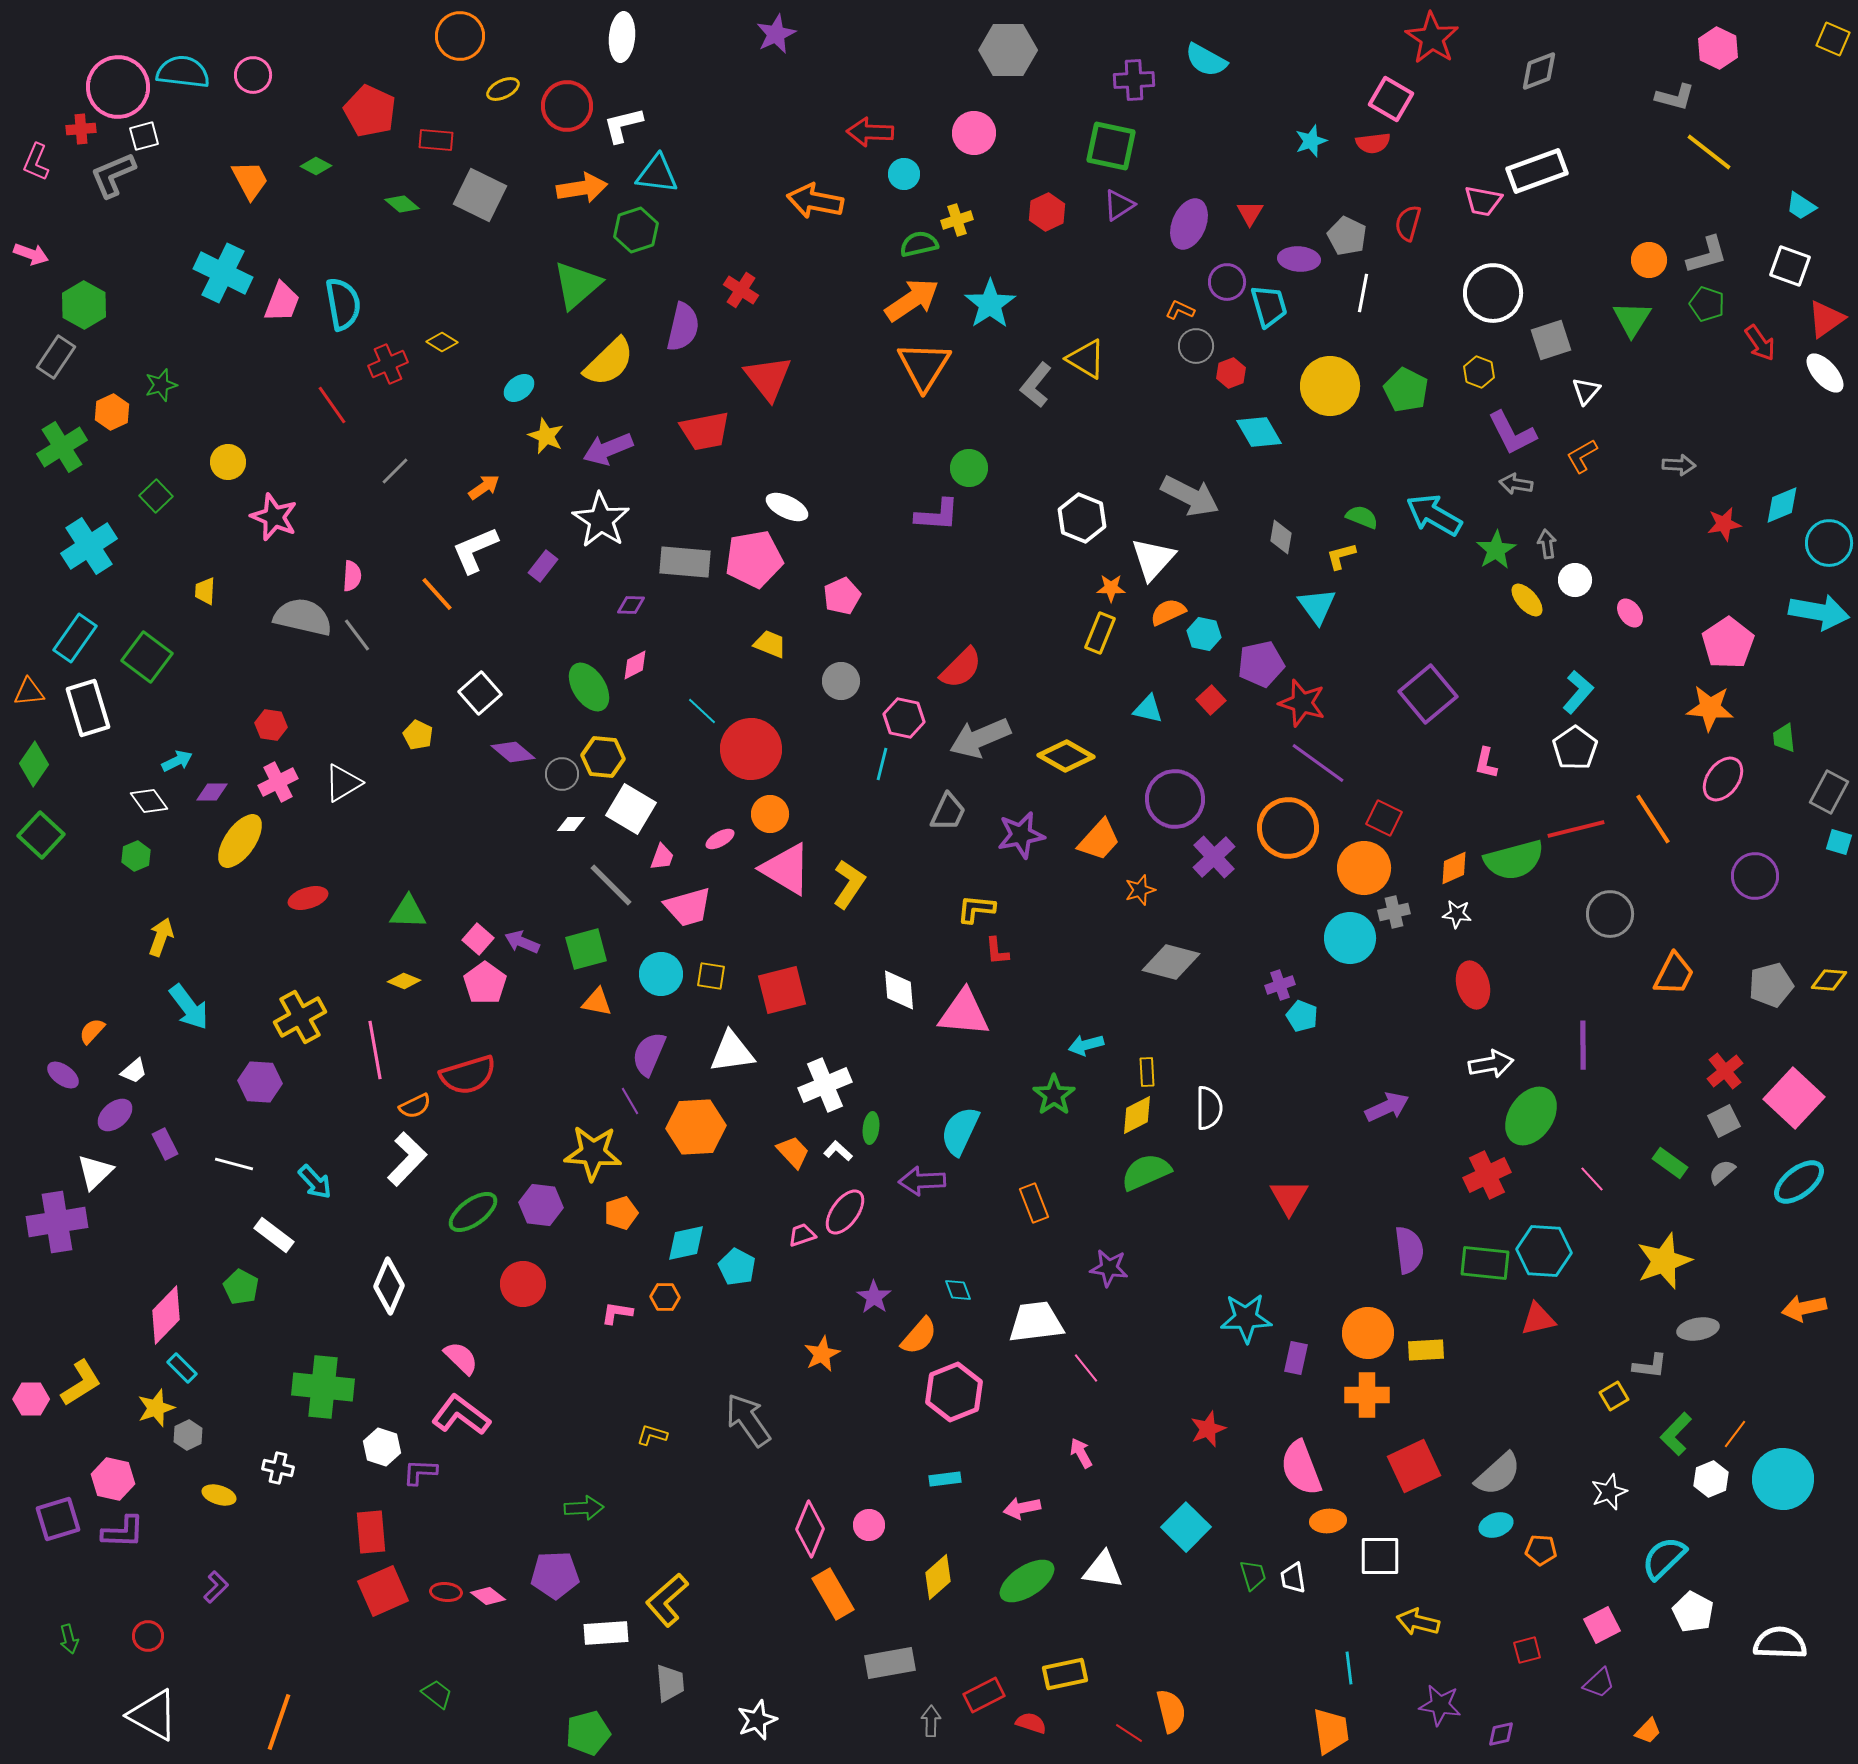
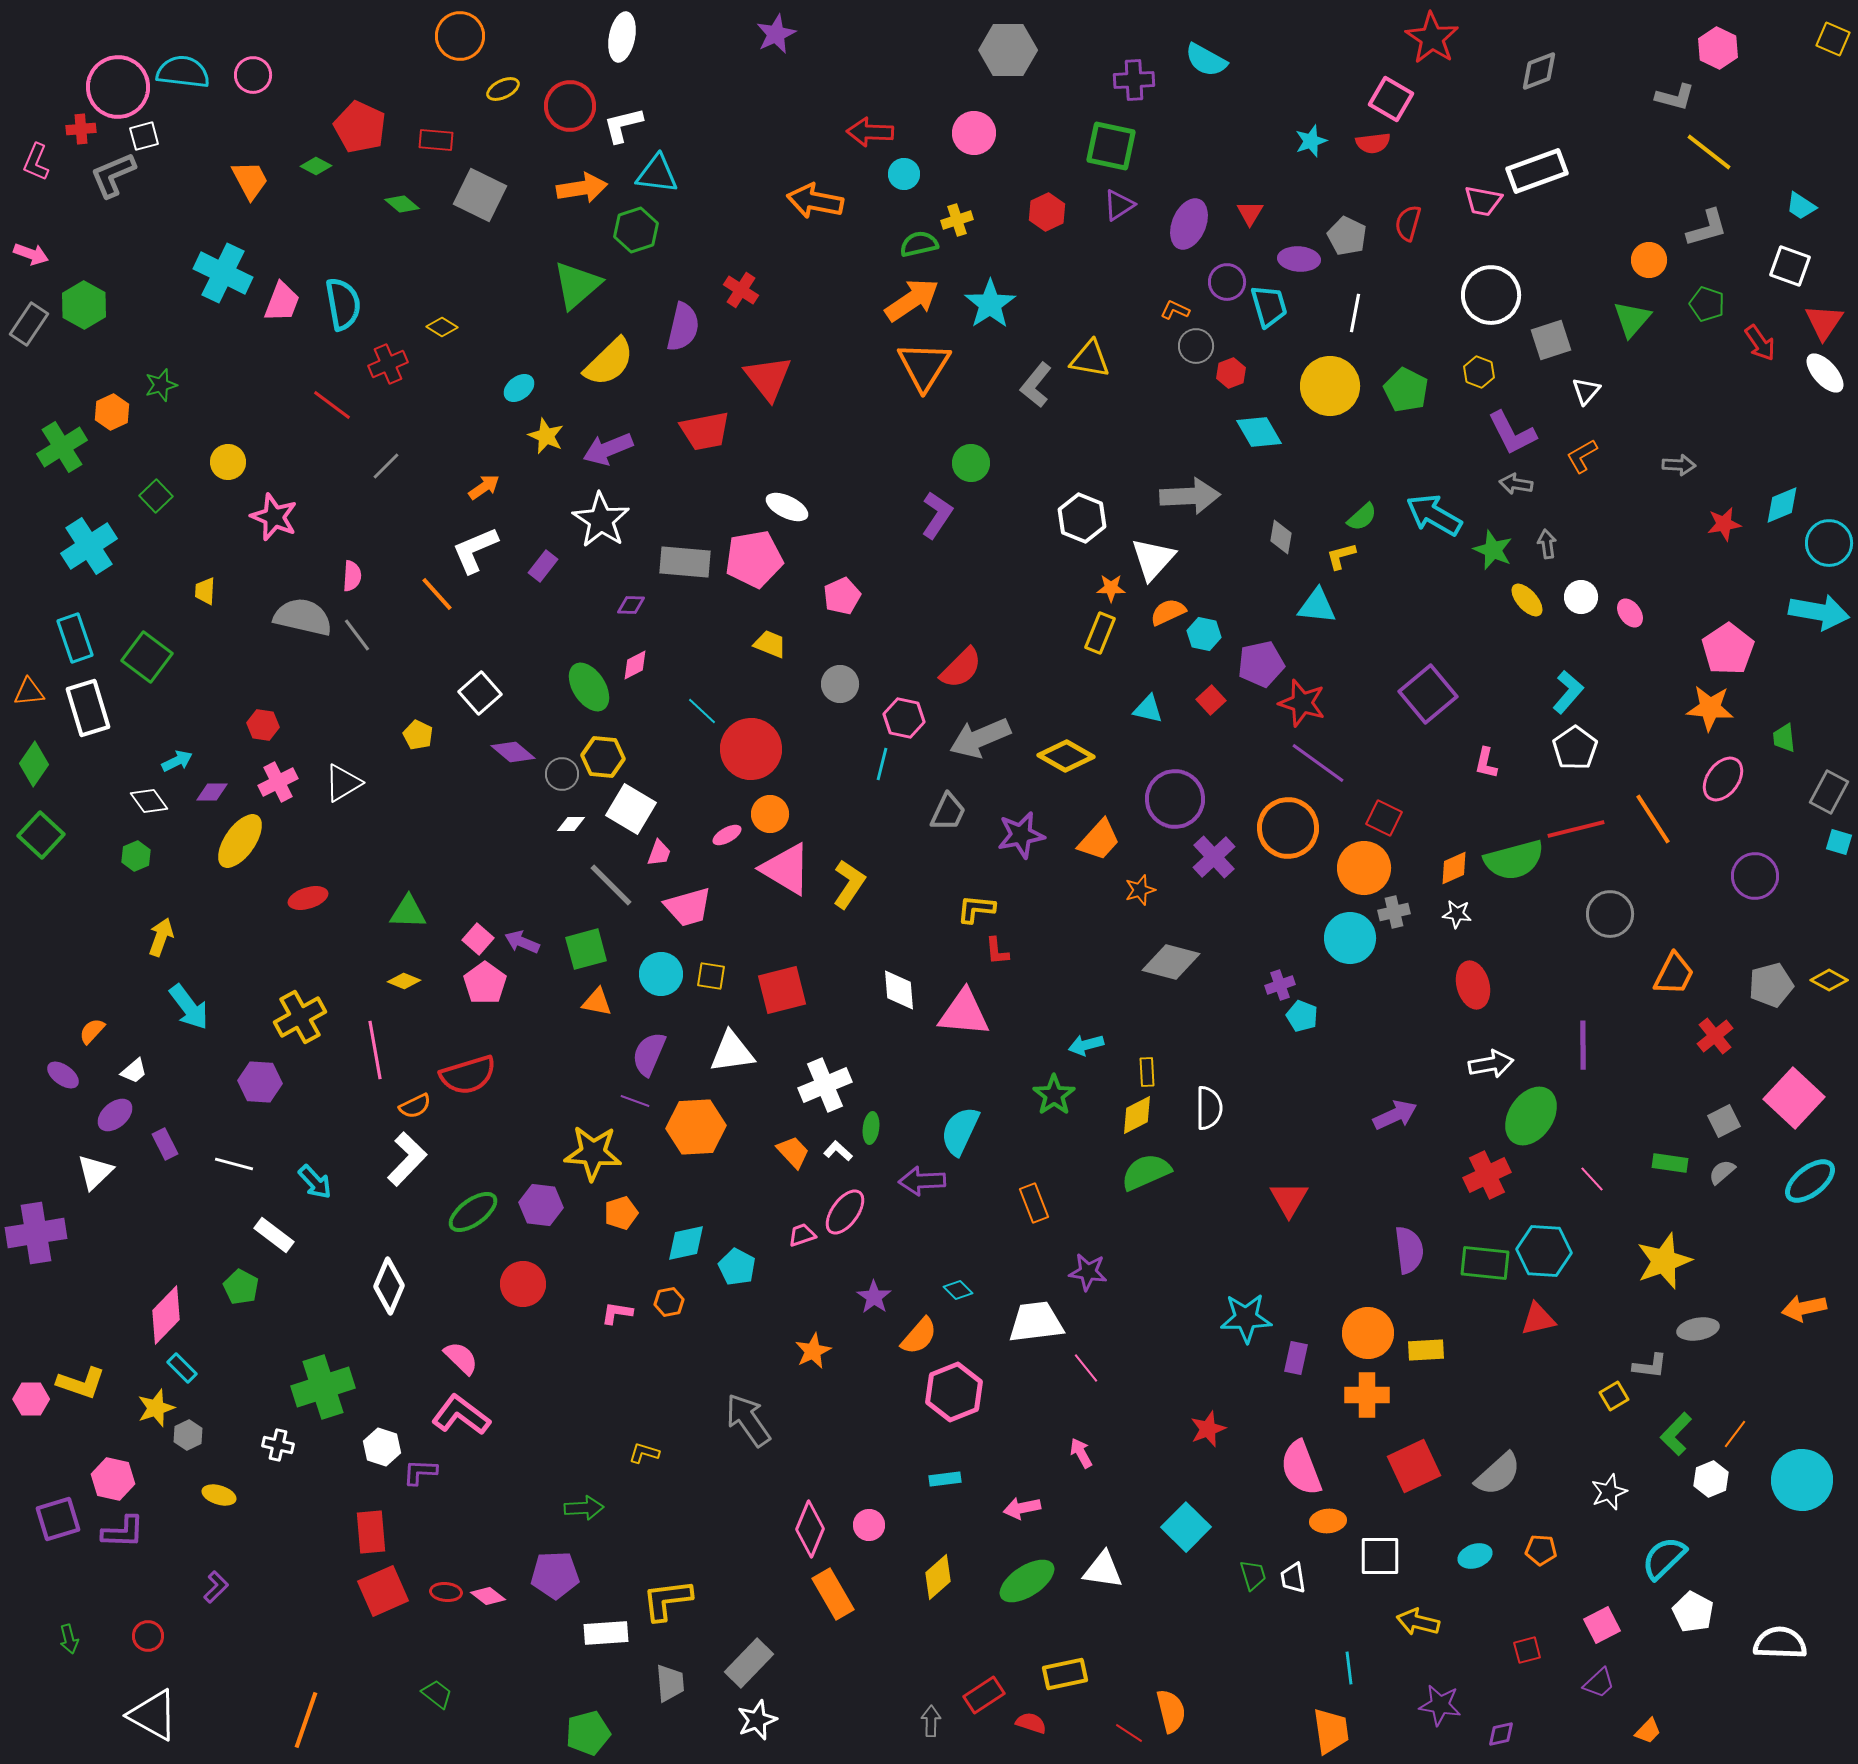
white ellipse at (622, 37): rotated 6 degrees clockwise
red circle at (567, 106): moved 3 px right
red pentagon at (370, 111): moved 10 px left, 16 px down
gray L-shape at (1707, 255): moved 27 px up
white line at (1363, 293): moved 8 px left, 20 px down
white circle at (1493, 293): moved 2 px left, 2 px down
orange L-shape at (1180, 310): moved 5 px left
green triangle at (1632, 319): rotated 9 degrees clockwise
red triangle at (1826, 319): moved 2 px left, 3 px down; rotated 21 degrees counterclockwise
yellow diamond at (442, 342): moved 15 px up
gray rectangle at (56, 357): moved 27 px left, 33 px up
yellow triangle at (1086, 359): moved 4 px right; rotated 21 degrees counterclockwise
red line at (332, 405): rotated 18 degrees counterclockwise
green circle at (969, 468): moved 2 px right, 5 px up
gray line at (395, 471): moved 9 px left, 5 px up
gray arrow at (1190, 496): rotated 30 degrees counterclockwise
purple L-shape at (937, 515): rotated 60 degrees counterclockwise
green semicircle at (1362, 517): rotated 116 degrees clockwise
green star at (1496, 550): moved 3 px left; rotated 18 degrees counterclockwise
white circle at (1575, 580): moved 6 px right, 17 px down
cyan triangle at (1317, 606): rotated 48 degrees counterclockwise
cyan rectangle at (75, 638): rotated 54 degrees counterclockwise
pink pentagon at (1728, 643): moved 6 px down
gray circle at (841, 681): moved 1 px left, 3 px down
cyan L-shape at (1578, 692): moved 10 px left
red hexagon at (271, 725): moved 8 px left
pink ellipse at (720, 839): moved 7 px right, 4 px up
pink trapezoid at (662, 857): moved 3 px left, 4 px up
yellow diamond at (1829, 980): rotated 24 degrees clockwise
red cross at (1725, 1071): moved 10 px left, 35 px up
purple line at (630, 1101): moved 5 px right; rotated 40 degrees counterclockwise
purple arrow at (1387, 1107): moved 8 px right, 8 px down
green rectangle at (1670, 1163): rotated 28 degrees counterclockwise
cyan ellipse at (1799, 1182): moved 11 px right, 1 px up
red triangle at (1289, 1197): moved 2 px down
purple cross at (57, 1222): moved 21 px left, 11 px down
purple star at (1109, 1268): moved 21 px left, 4 px down
cyan diamond at (958, 1290): rotated 24 degrees counterclockwise
orange hexagon at (665, 1297): moved 4 px right, 5 px down; rotated 12 degrees counterclockwise
orange star at (822, 1354): moved 9 px left, 3 px up
yellow L-shape at (81, 1383): rotated 51 degrees clockwise
green cross at (323, 1387): rotated 24 degrees counterclockwise
yellow L-shape at (652, 1435): moved 8 px left, 18 px down
white cross at (278, 1468): moved 23 px up
cyan circle at (1783, 1479): moved 19 px right, 1 px down
cyan ellipse at (1496, 1525): moved 21 px left, 31 px down
yellow L-shape at (667, 1600): rotated 34 degrees clockwise
gray rectangle at (890, 1663): moved 141 px left; rotated 36 degrees counterclockwise
red rectangle at (984, 1695): rotated 6 degrees counterclockwise
orange line at (279, 1722): moved 27 px right, 2 px up
